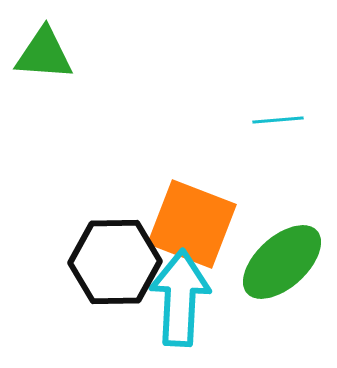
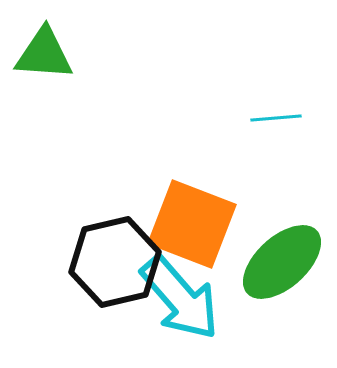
cyan line: moved 2 px left, 2 px up
black hexagon: rotated 12 degrees counterclockwise
cyan arrow: rotated 136 degrees clockwise
